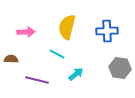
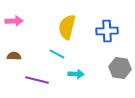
pink arrow: moved 12 px left, 11 px up
brown semicircle: moved 3 px right, 3 px up
cyan arrow: rotated 42 degrees clockwise
